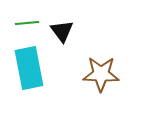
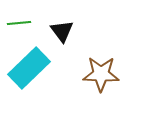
green line: moved 8 px left
cyan rectangle: rotated 57 degrees clockwise
